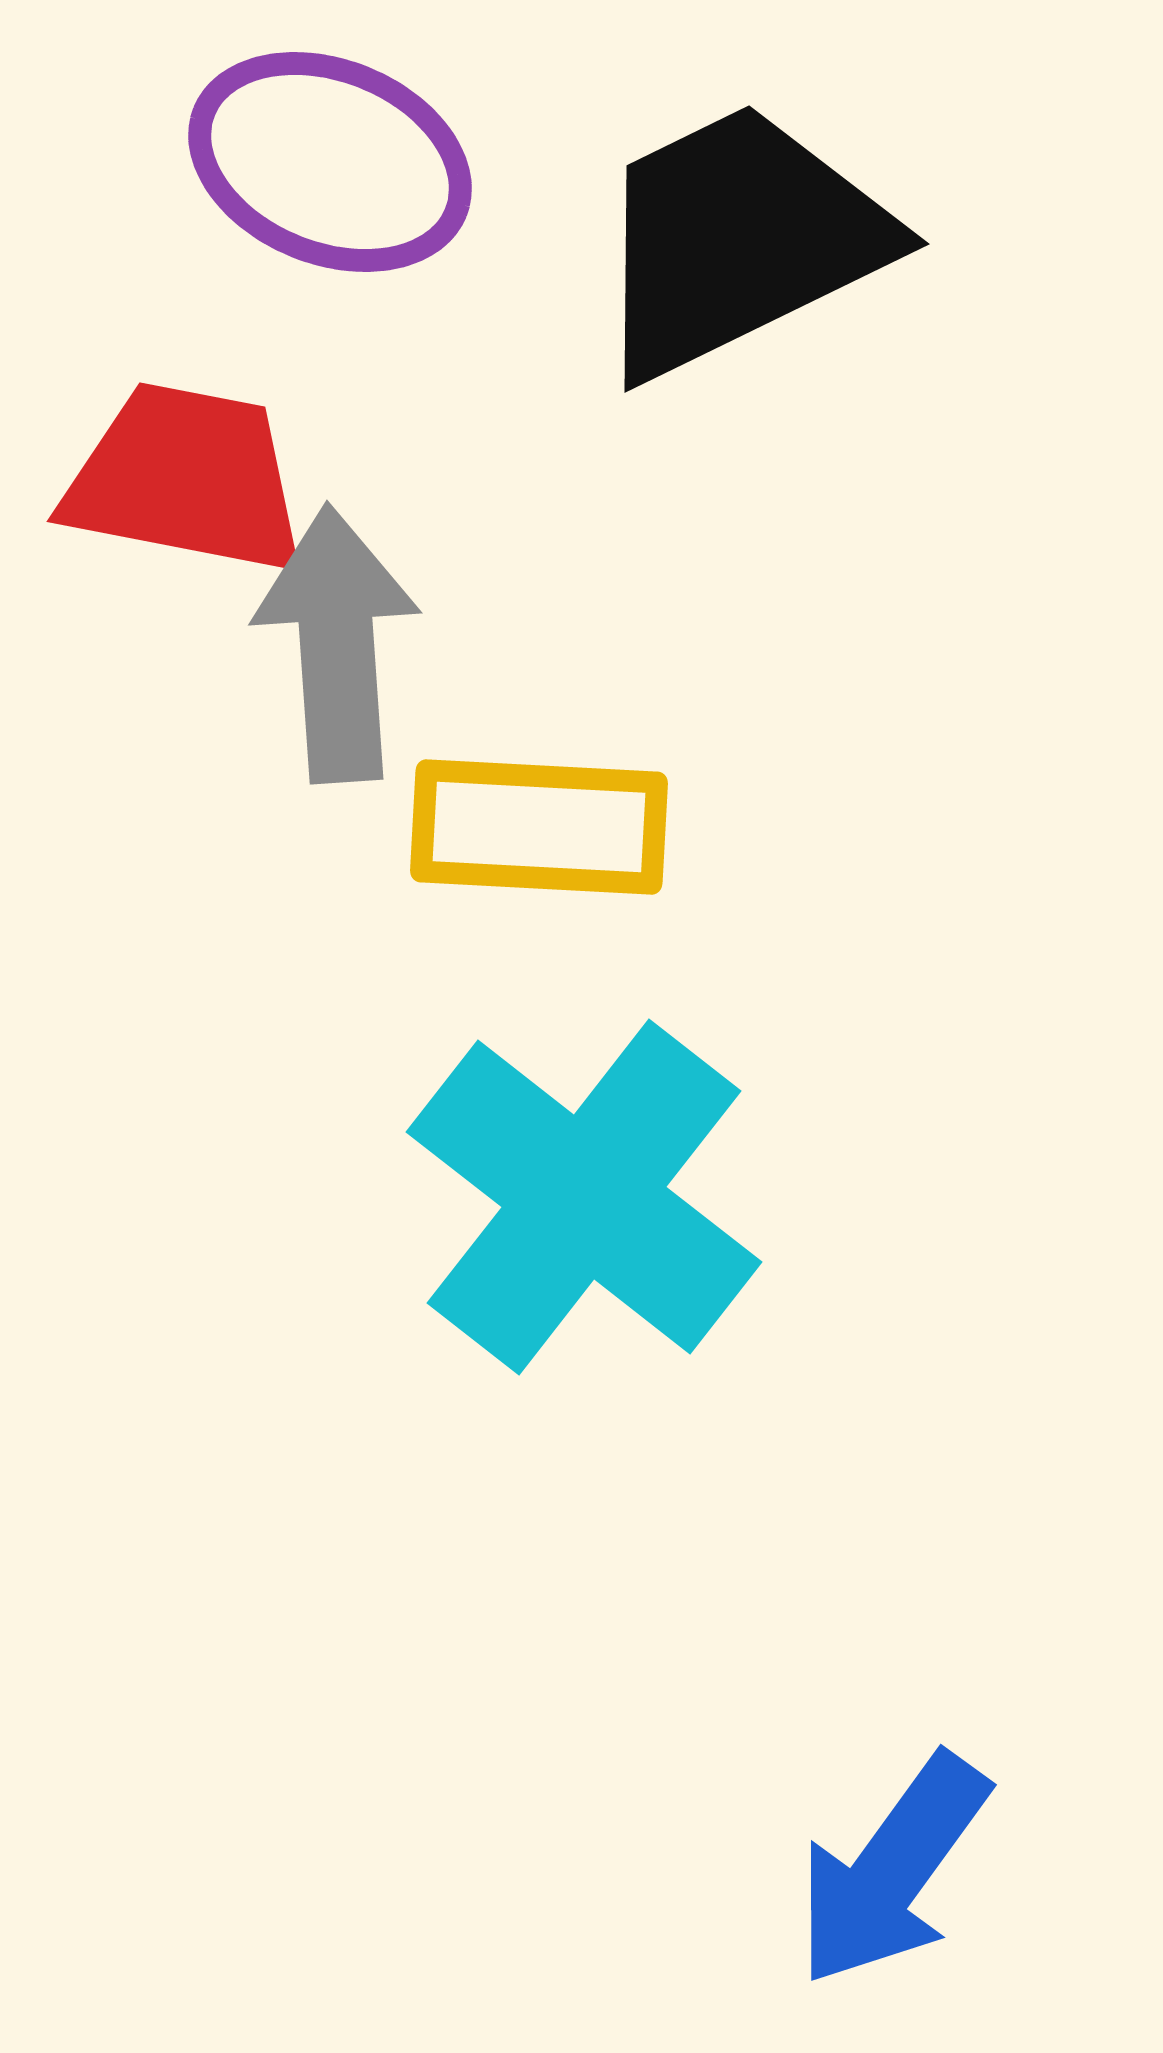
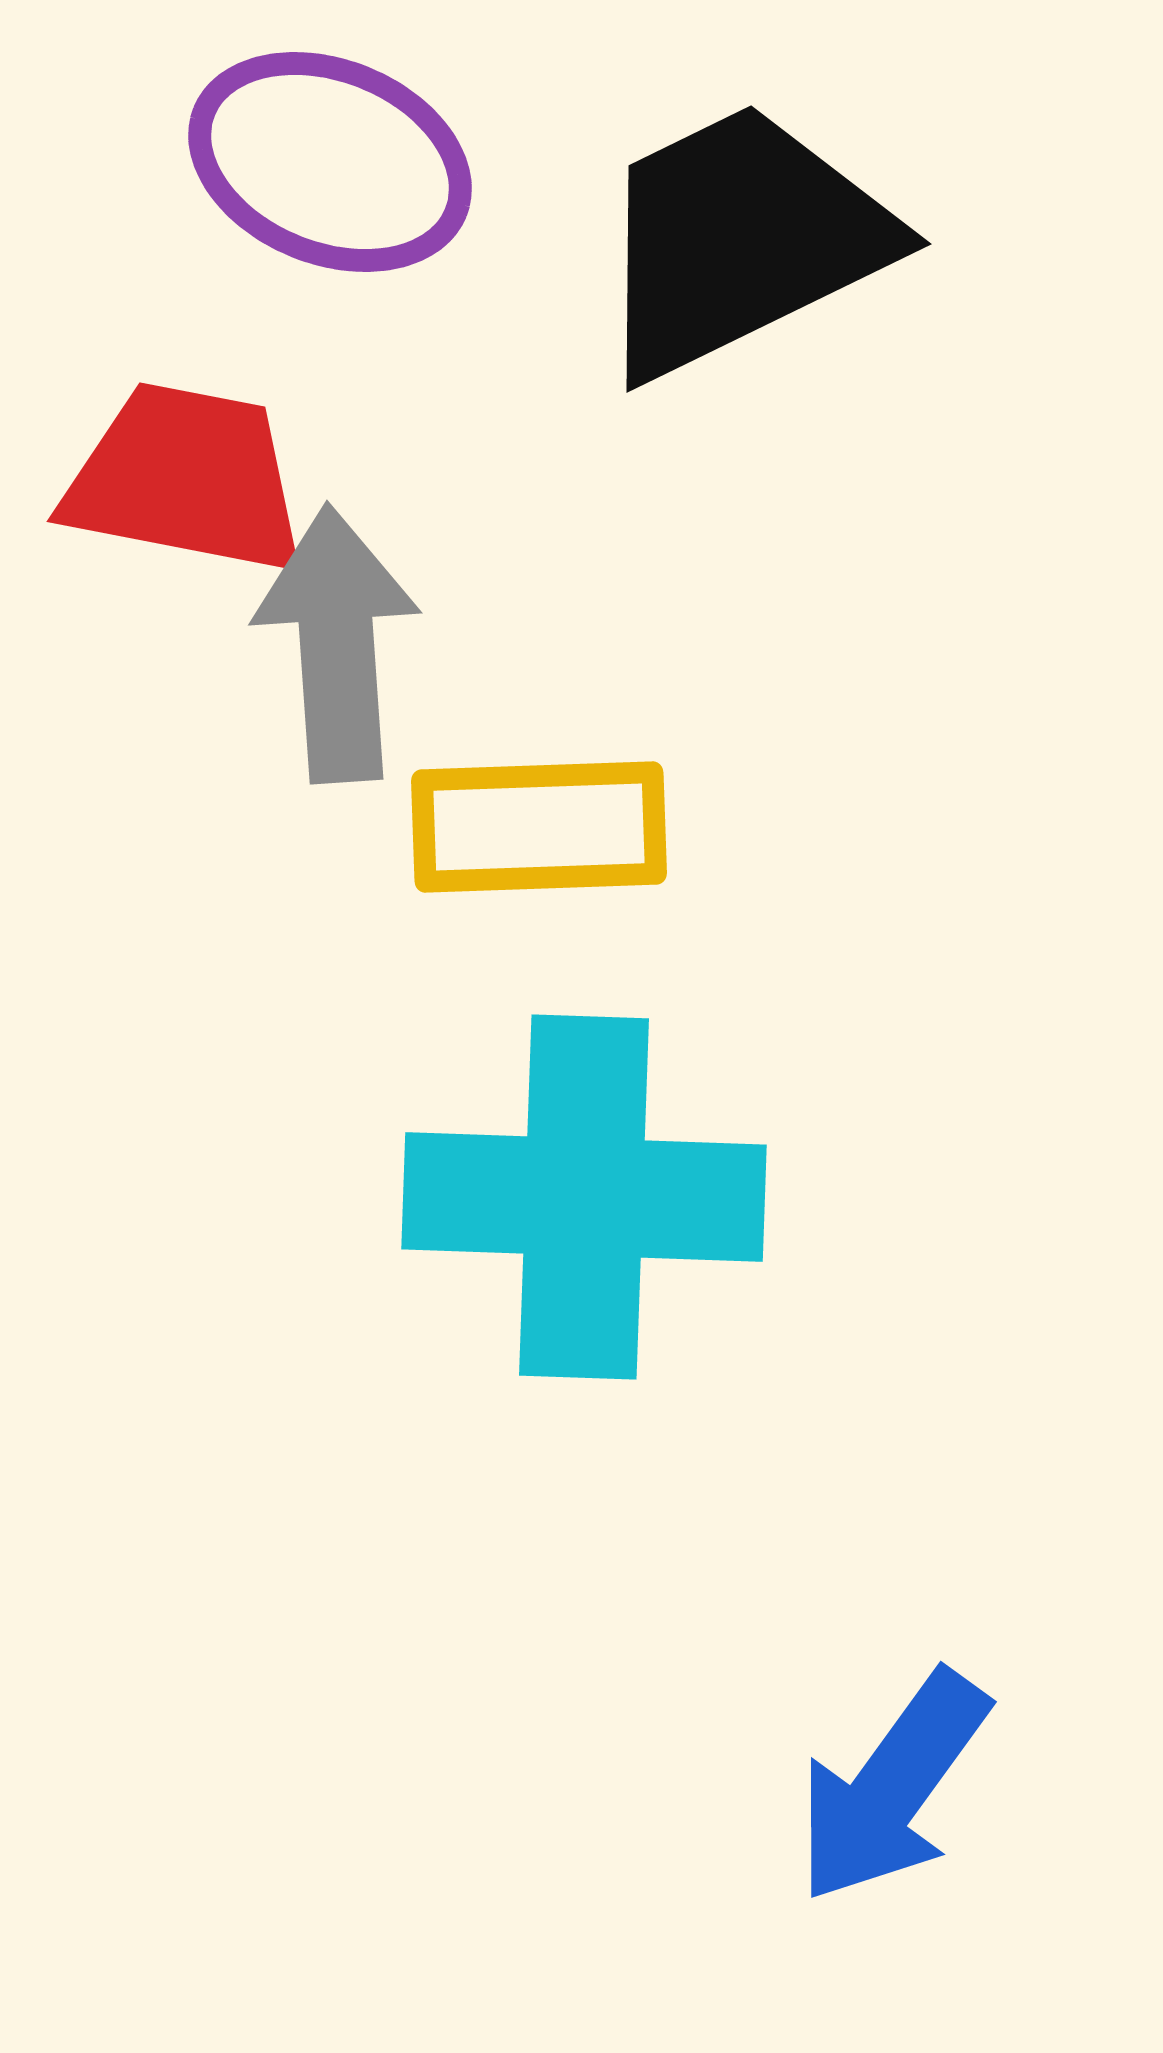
black trapezoid: moved 2 px right
yellow rectangle: rotated 5 degrees counterclockwise
cyan cross: rotated 36 degrees counterclockwise
blue arrow: moved 83 px up
